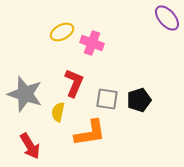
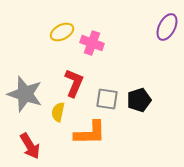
purple ellipse: moved 9 px down; rotated 68 degrees clockwise
orange L-shape: rotated 8 degrees clockwise
